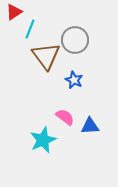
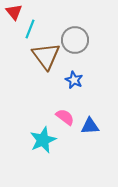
red triangle: rotated 36 degrees counterclockwise
